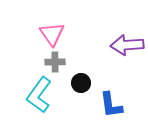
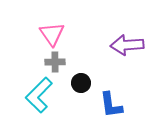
cyan L-shape: rotated 9 degrees clockwise
